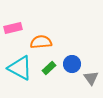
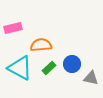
orange semicircle: moved 3 px down
gray triangle: rotated 42 degrees counterclockwise
